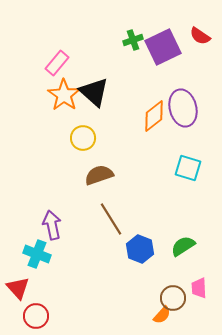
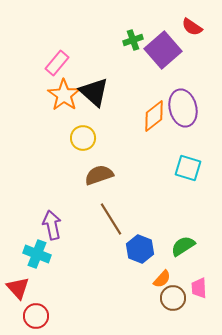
red semicircle: moved 8 px left, 9 px up
purple square: moved 3 px down; rotated 15 degrees counterclockwise
orange semicircle: moved 36 px up
